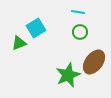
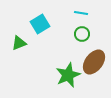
cyan line: moved 3 px right, 1 px down
cyan square: moved 4 px right, 4 px up
green circle: moved 2 px right, 2 px down
